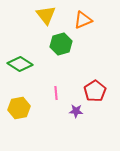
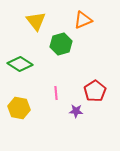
yellow triangle: moved 10 px left, 6 px down
yellow hexagon: rotated 20 degrees clockwise
